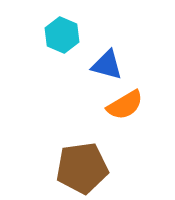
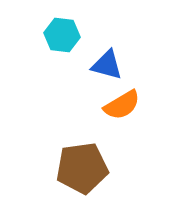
cyan hexagon: rotated 16 degrees counterclockwise
orange semicircle: moved 3 px left
